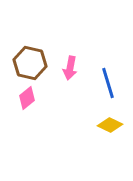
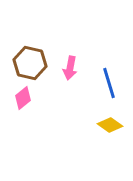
blue line: moved 1 px right
pink diamond: moved 4 px left
yellow diamond: rotated 10 degrees clockwise
